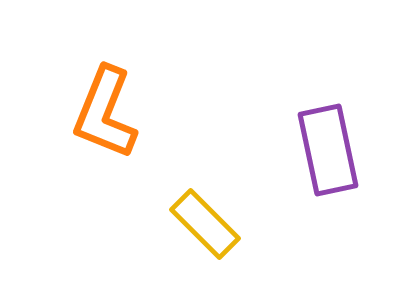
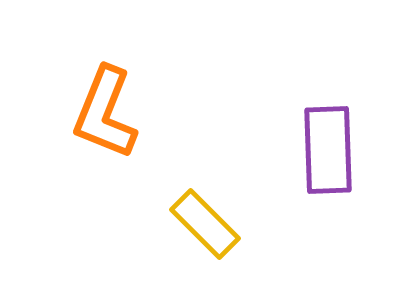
purple rectangle: rotated 10 degrees clockwise
